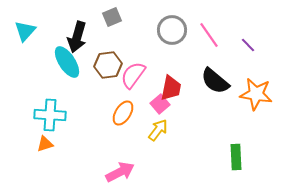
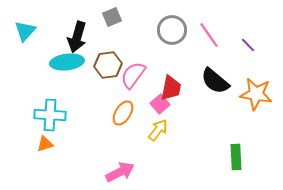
cyan ellipse: rotated 64 degrees counterclockwise
